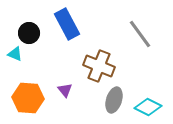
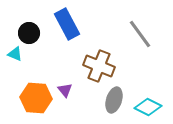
orange hexagon: moved 8 px right
